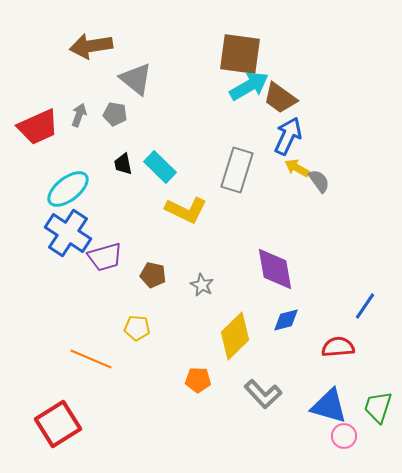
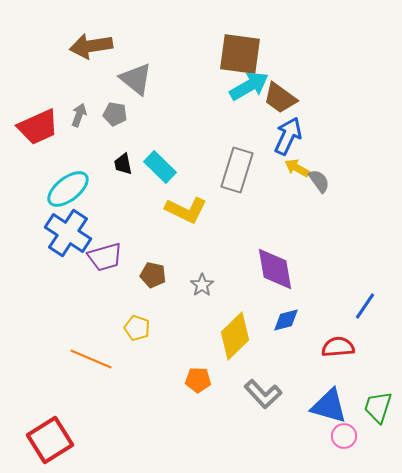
gray star: rotated 10 degrees clockwise
yellow pentagon: rotated 15 degrees clockwise
red square: moved 8 px left, 16 px down
